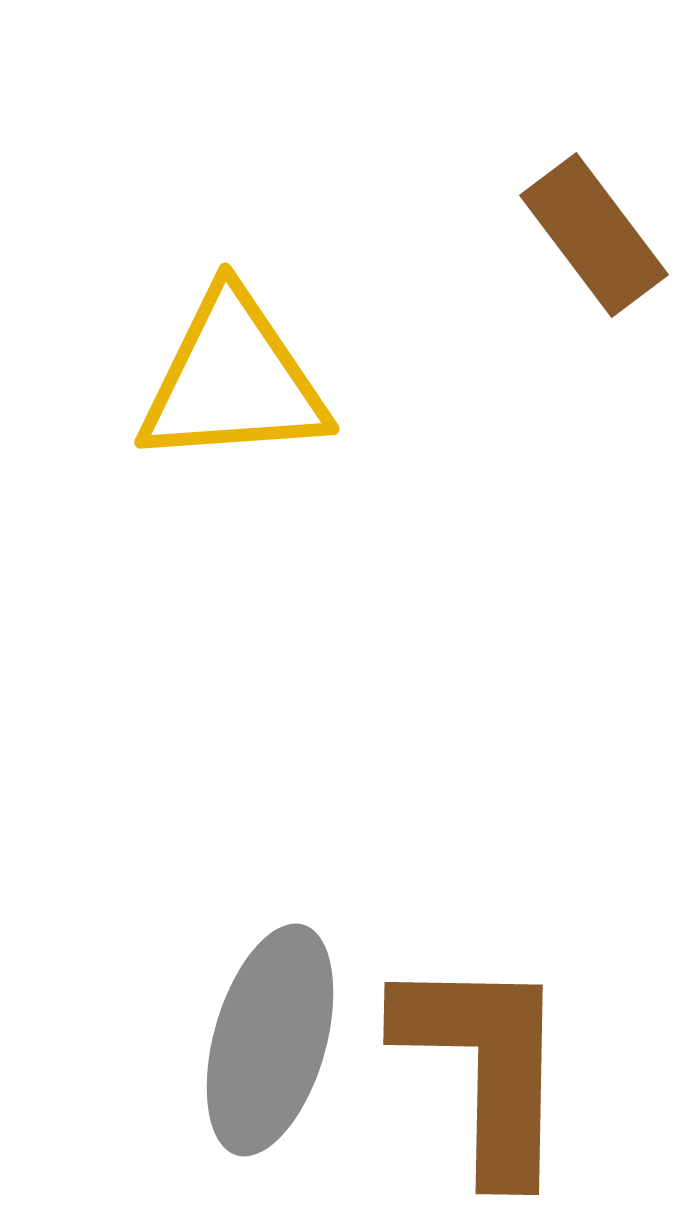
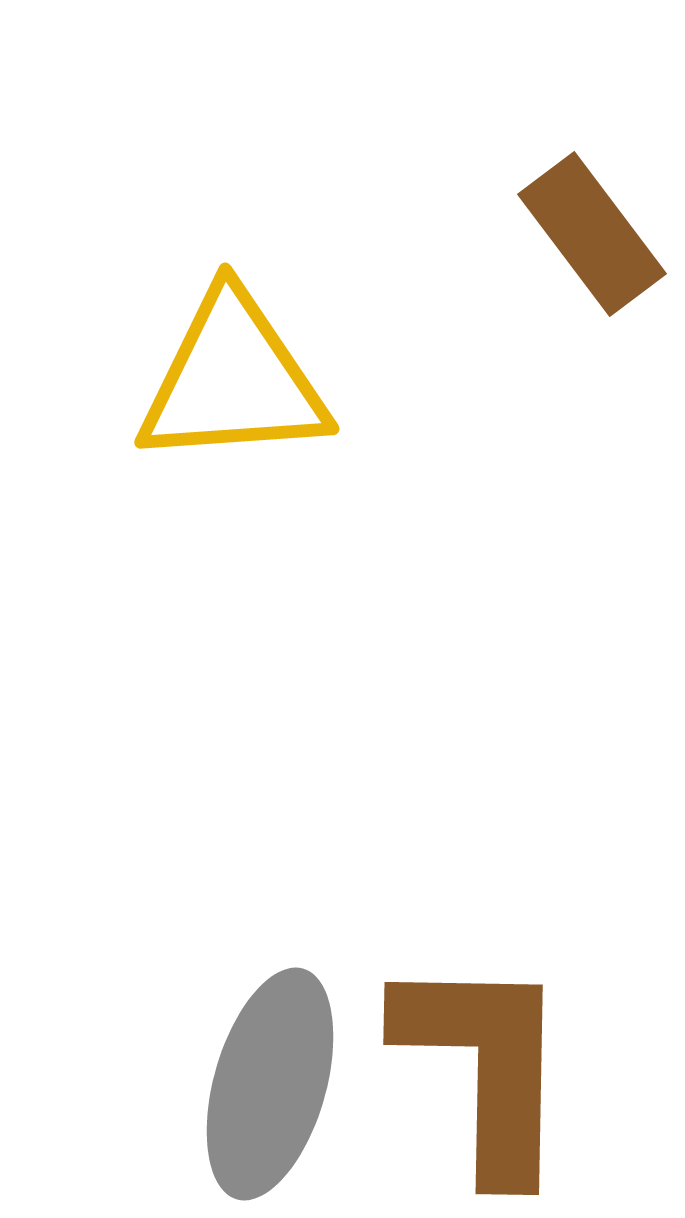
brown rectangle: moved 2 px left, 1 px up
gray ellipse: moved 44 px down
